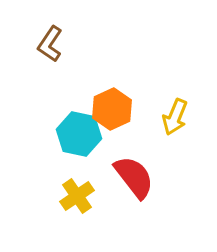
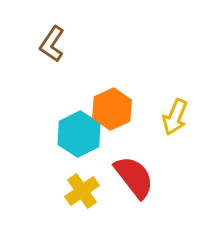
brown L-shape: moved 2 px right
cyan hexagon: rotated 21 degrees clockwise
yellow cross: moved 5 px right, 5 px up
